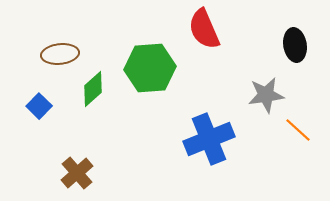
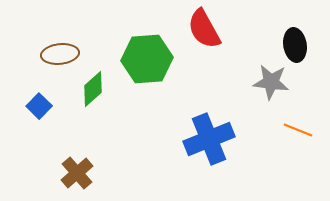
red semicircle: rotated 6 degrees counterclockwise
green hexagon: moved 3 px left, 9 px up
gray star: moved 5 px right, 13 px up; rotated 15 degrees clockwise
orange line: rotated 20 degrees counterclockwise
